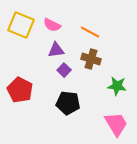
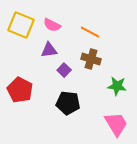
purple triangle: moved 7 px left
